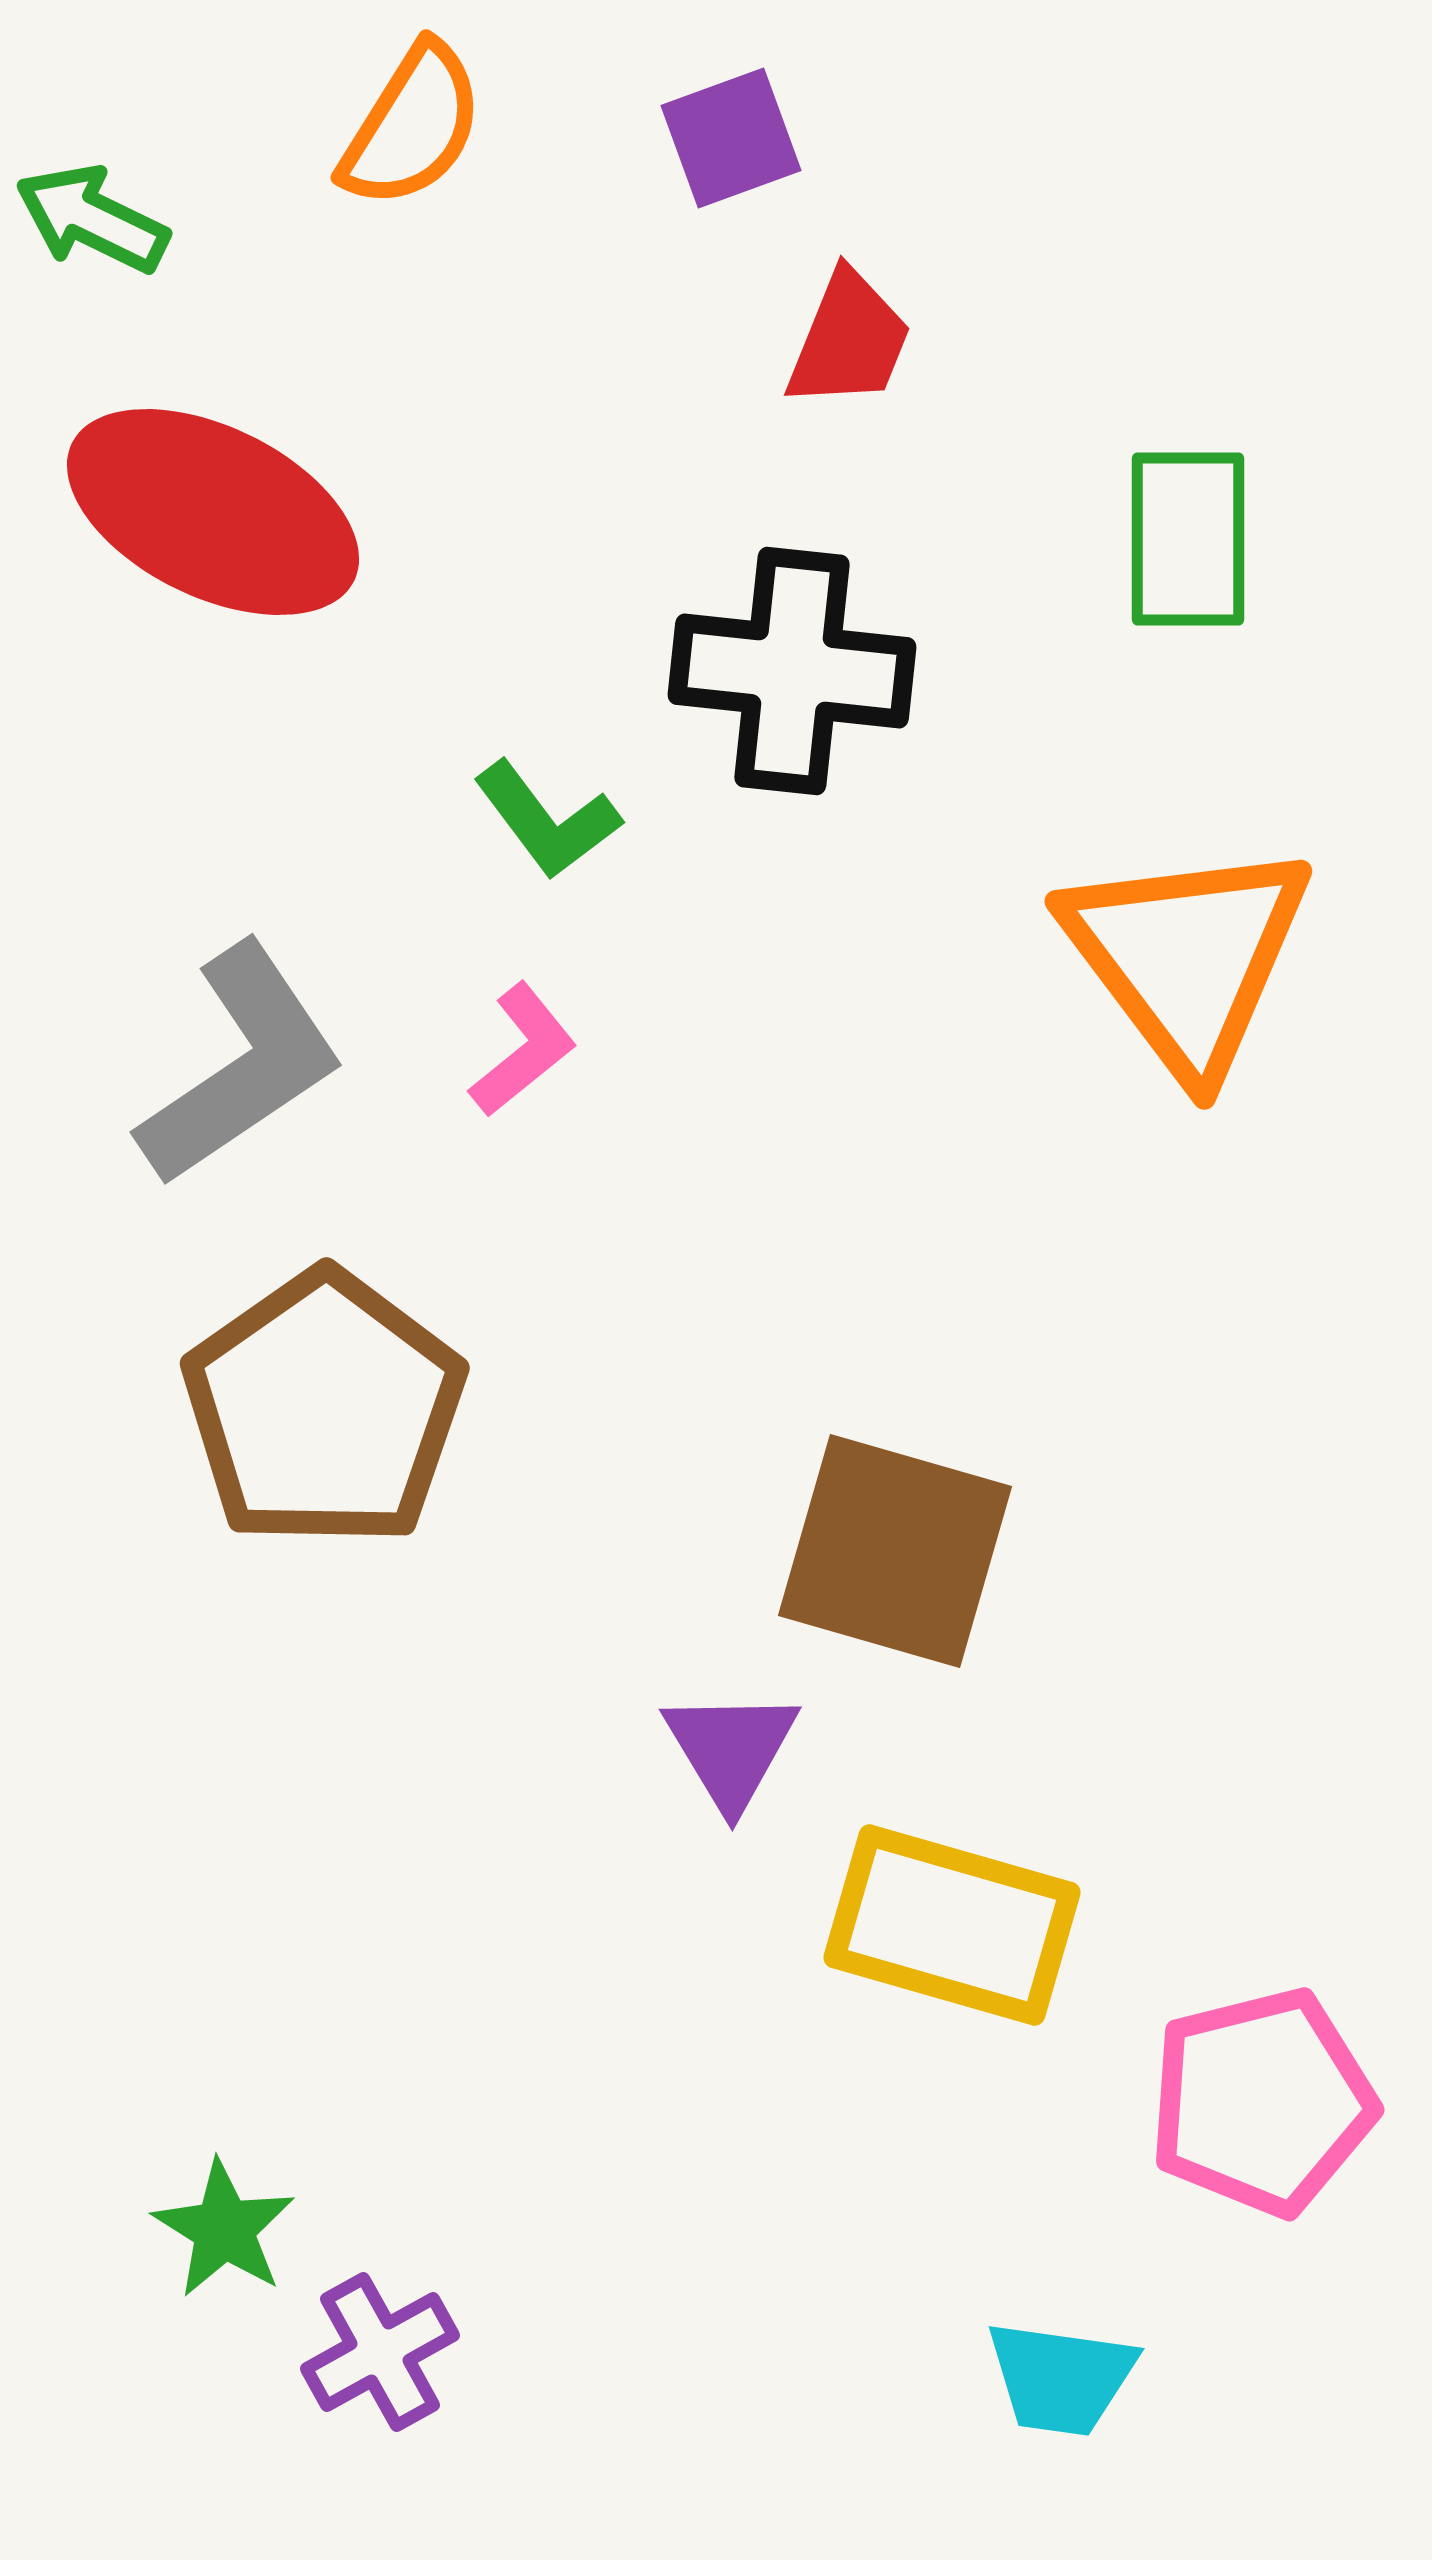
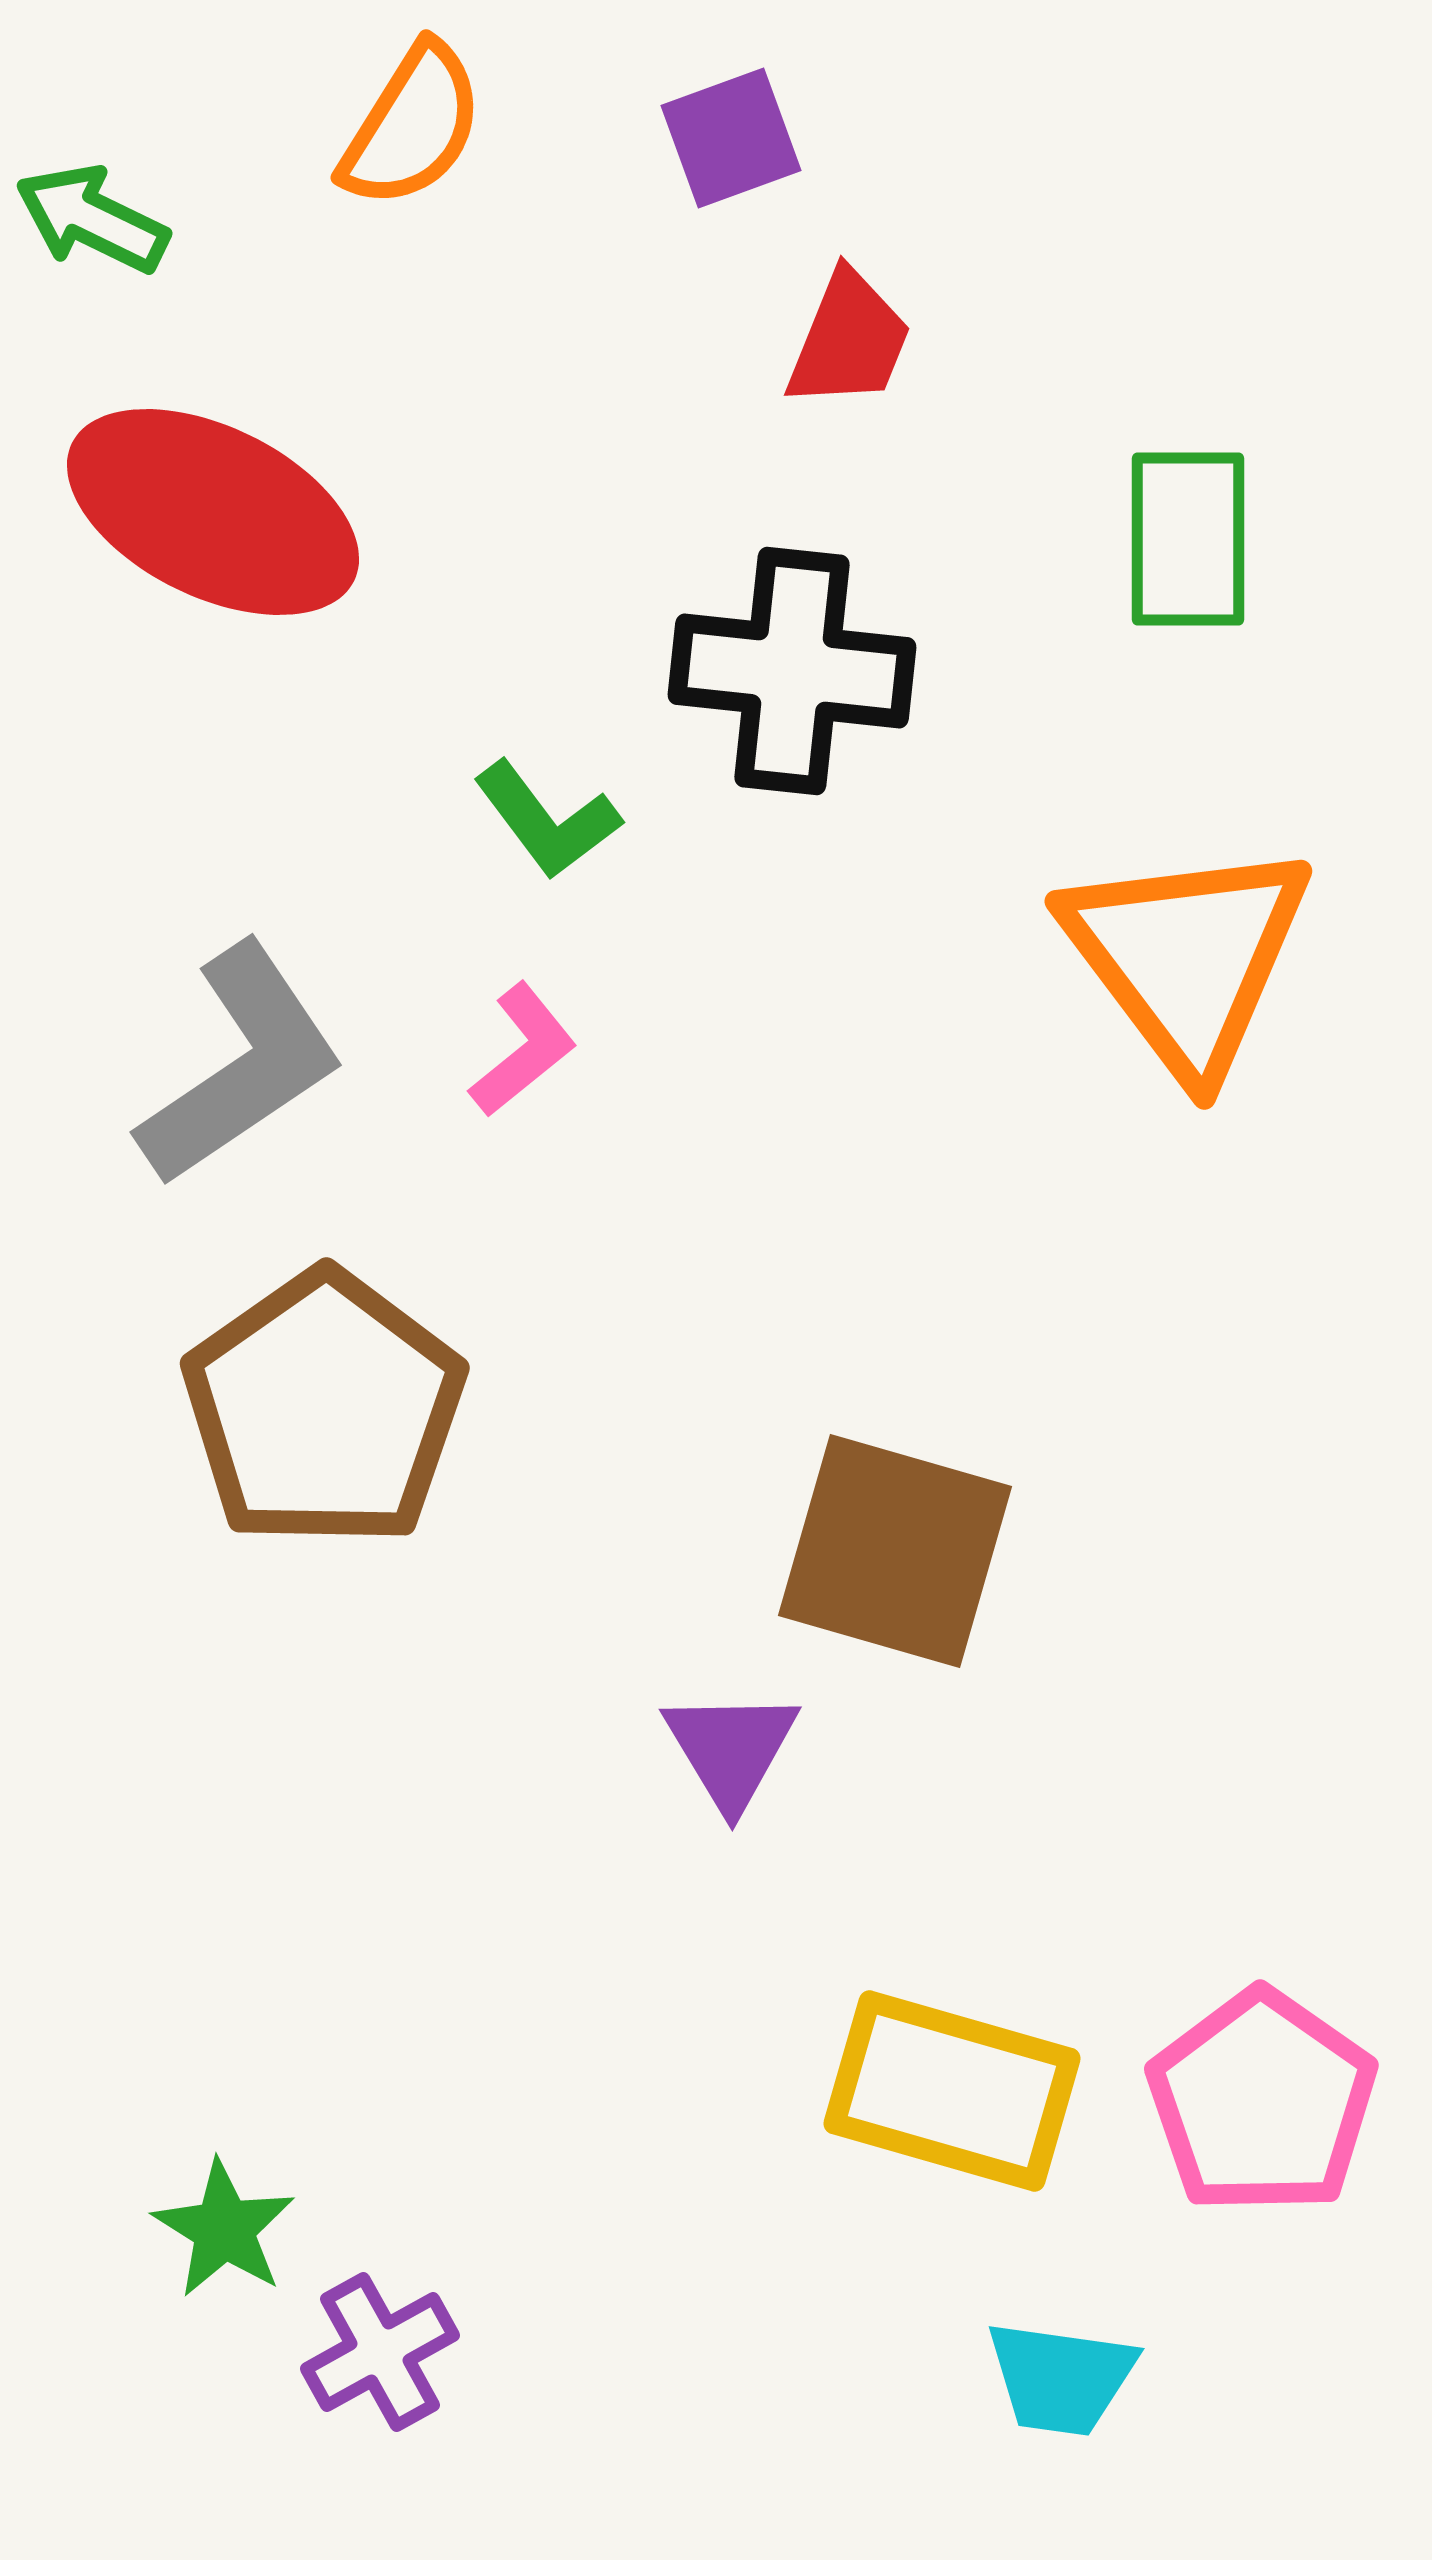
yellow rectangle: moved 166 px down
pink pentagon: rotated 23 degrees counterclockwise
